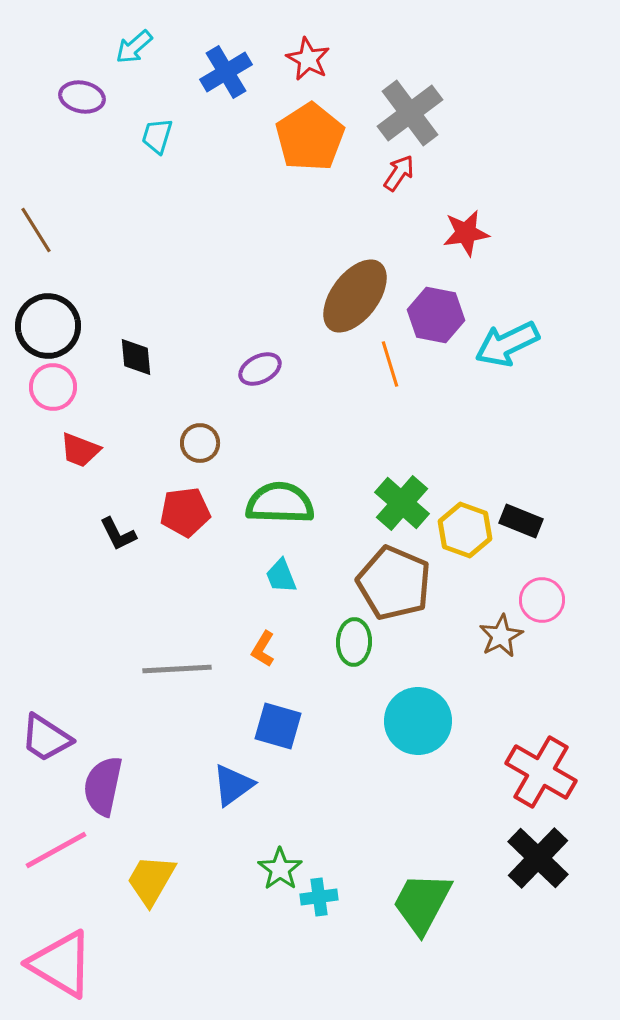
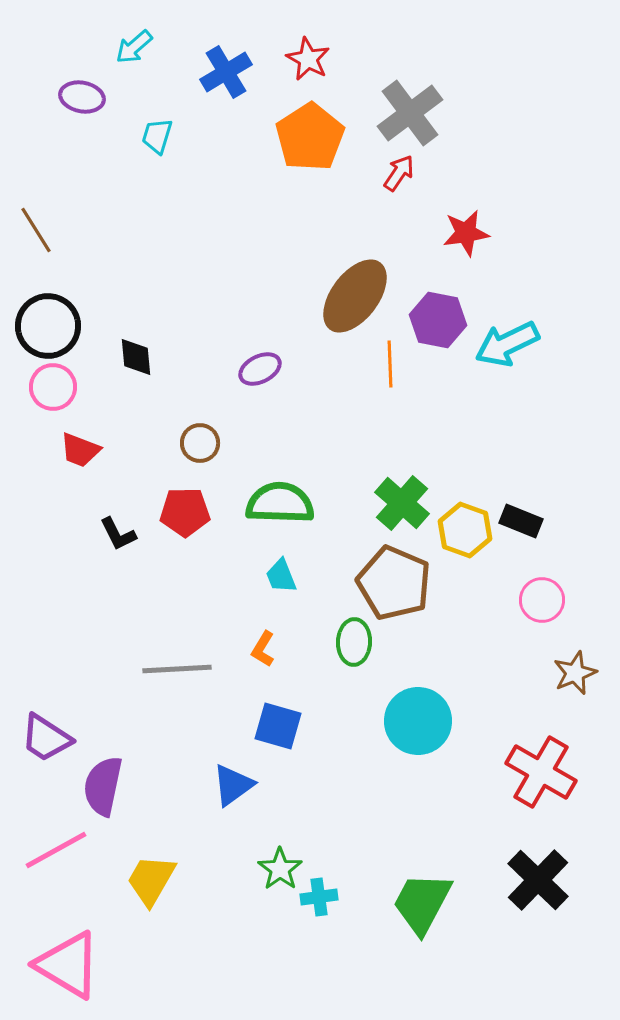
purple hexagon at (436, 315): moved 2 px right, 5 px down
orange line at (390, 364): rotated 15 degrees clockwise
red pentagon at (185, 512): rotated 6 degrees clockwise
brown star at (501, 636): moved 74 px right, 37 px down; rotated 6 degrees clockwise
black cross at (538, 858): moved 22 px down
pink triangle at (61, 964): moved 7 px right, 1 px down
